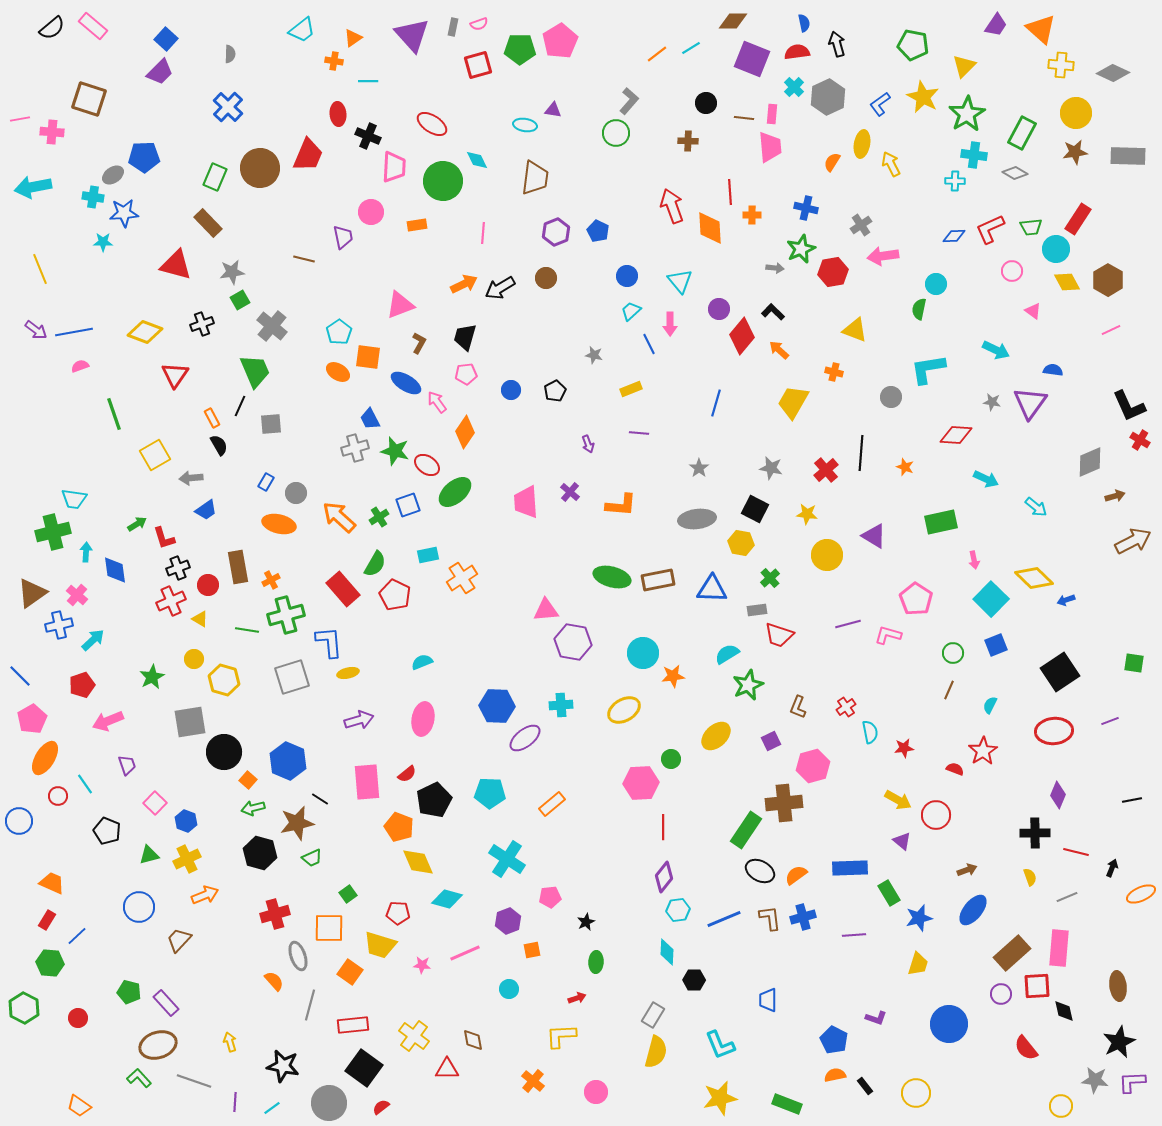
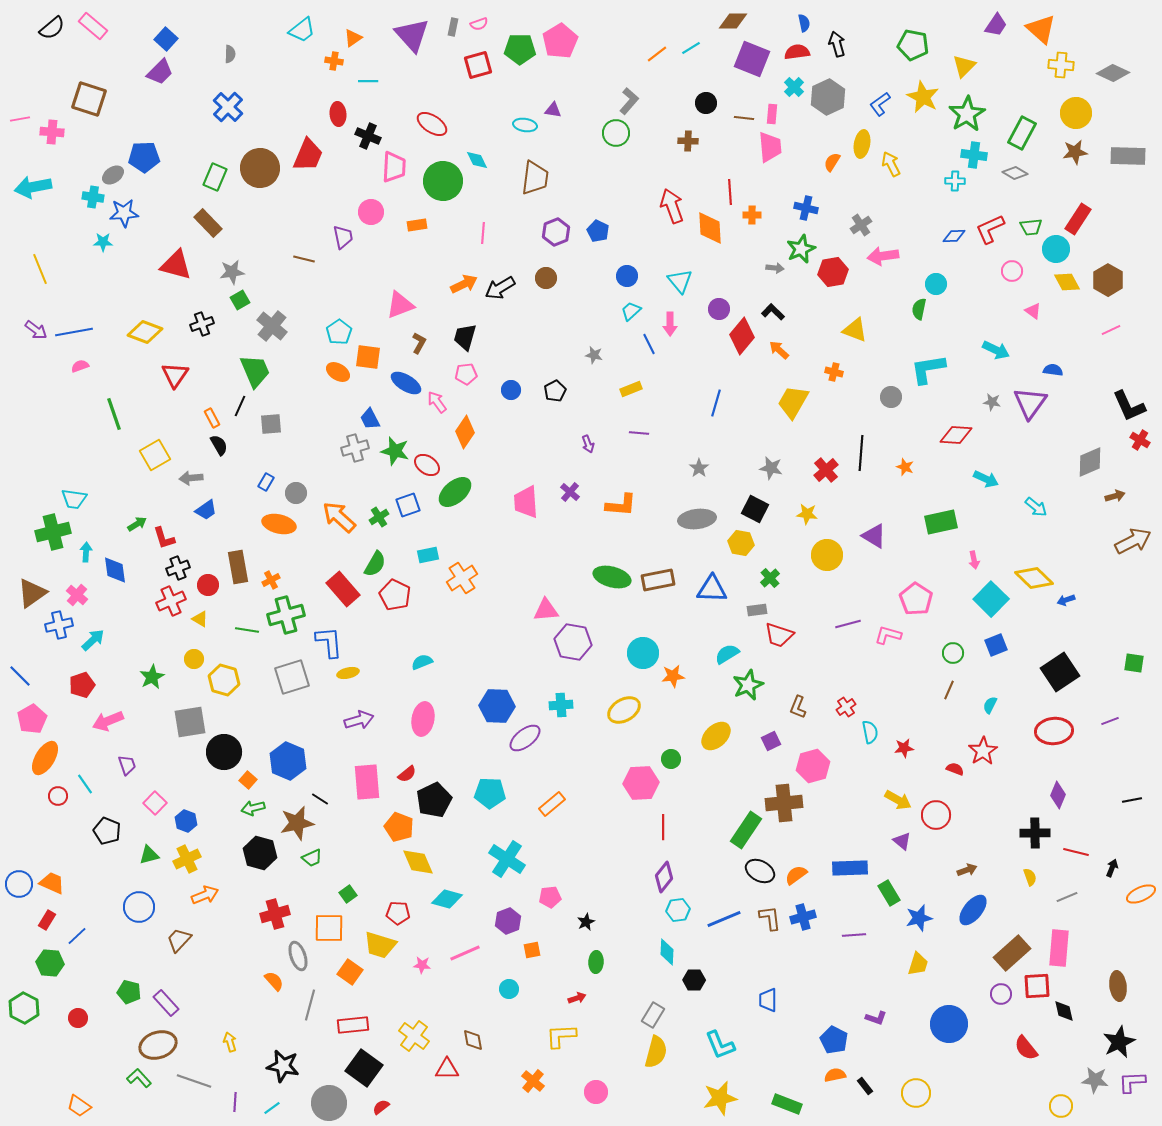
blue circle at (19, 821): moved 63 px down
